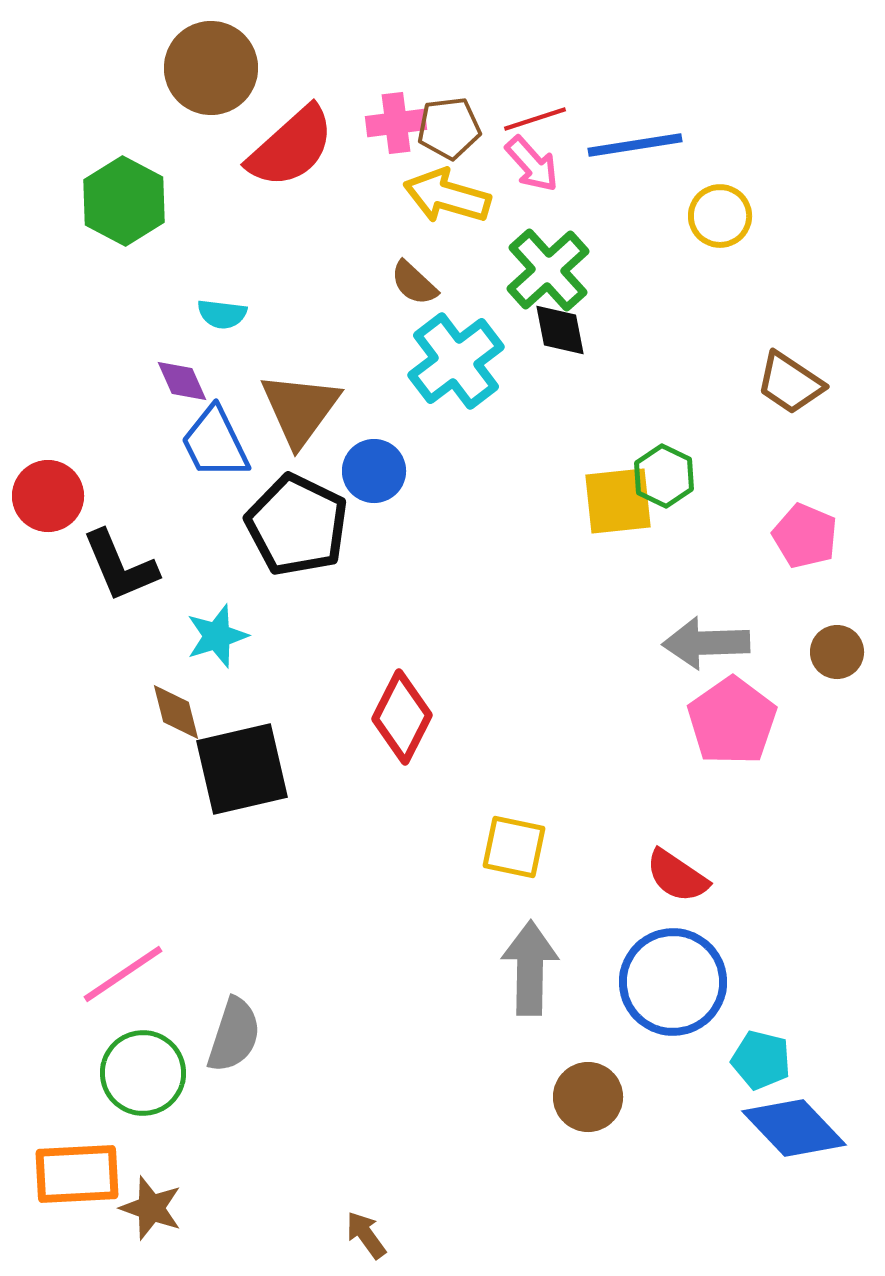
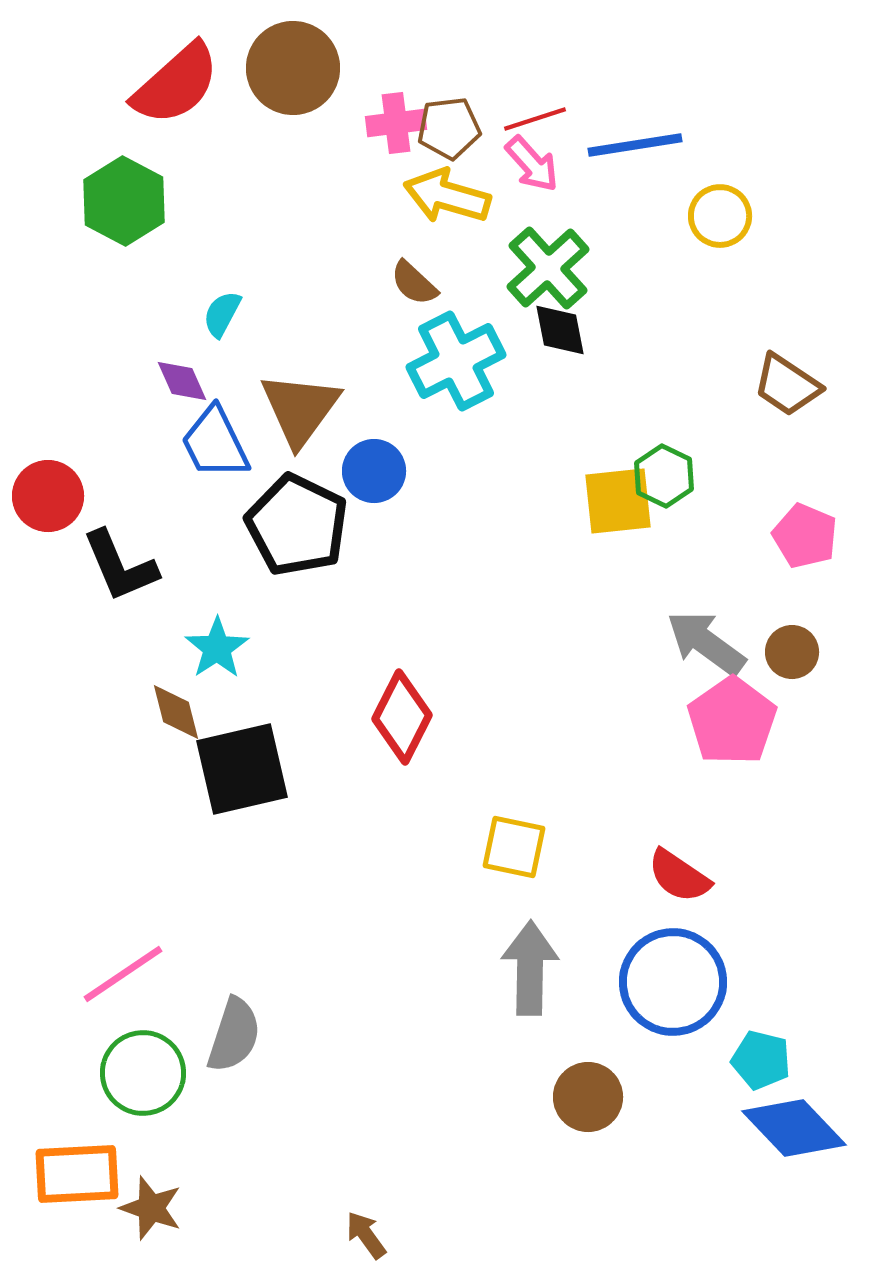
brown circle at (211, 68): moved 82 px right
red semicircle at (291, 147): moved 115 px left, 63 px up
green cross at (548, 270): moved 2 px up
cyan semicircle at (222, 314): rotated 111 degrees clockwise
cyan cross at (456, 361): rotated 10 degrees clockwise
brown trapezoid at (790, 383): moved 3 px left, 2 px down
cyan star at (217, 636): moved 12 px down; rotated 16 degrees counterclockwise
gray arrow at (706, 643): rotated 38 degrees clockwise
brown circle at (837, 652): moved 45 px left
red semicircle at (677, 876): moved 2 px right
